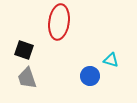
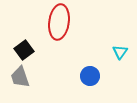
black square: rotated 36 degrees clockwise
cyan triangle: moved 9 px right, 8 px up; rotated 49 degrees clockwise
gray trapezoid: moved 7 px left, 1 px up
